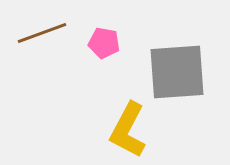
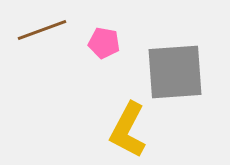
brown line: moved 3 px up
gray square: moved 2 px left
